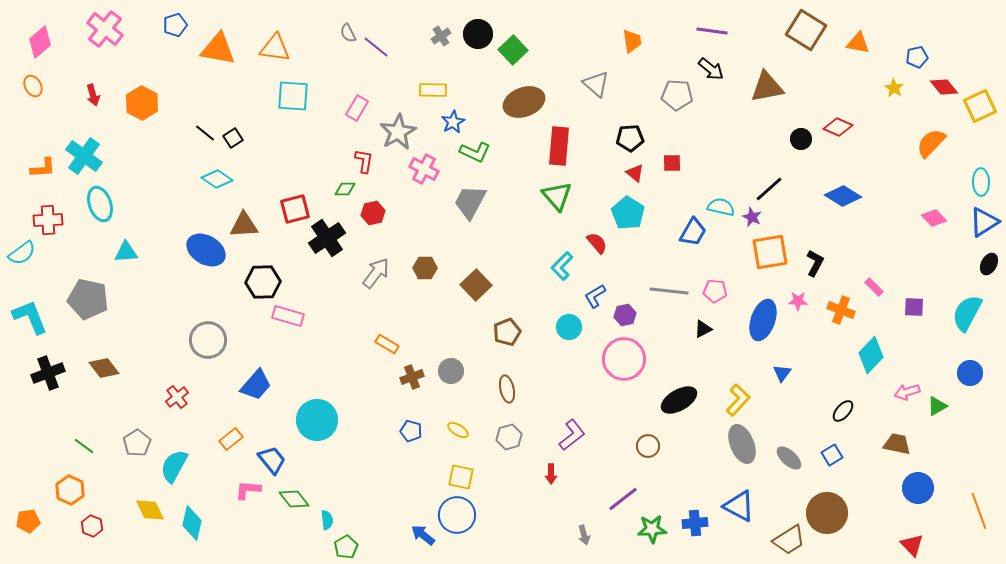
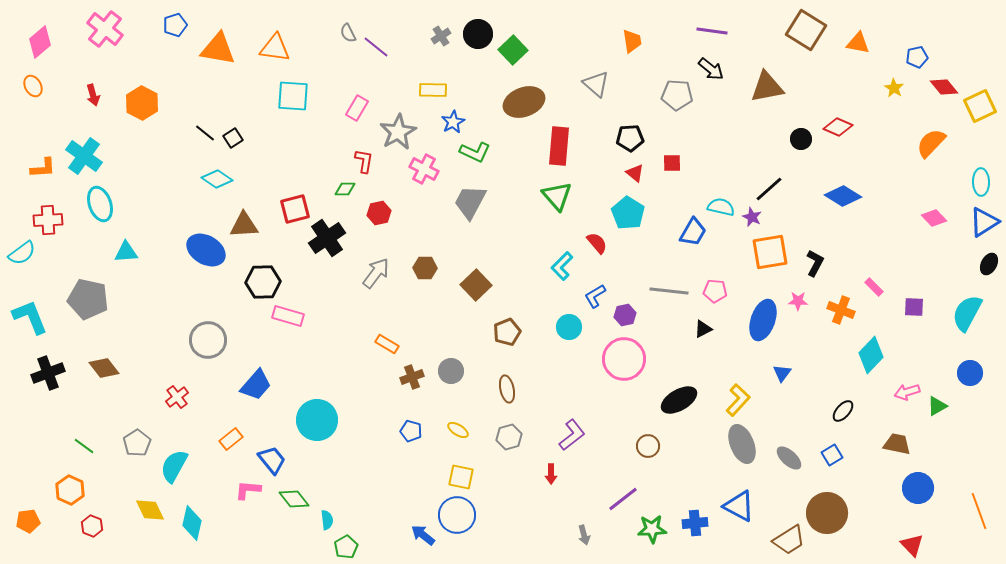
red hexagon at (373, 213): moved 6 px right
